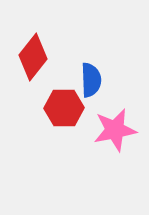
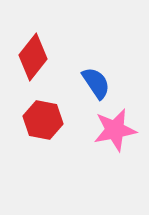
blue semicircle: moved 5 px right, 3 px down; rotated 32 degrees counterclockwise
red hexagon: moved 21 px left, 12 px down; rotated 12 degrees clockwise
